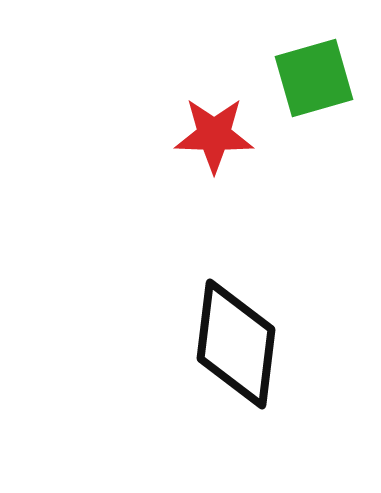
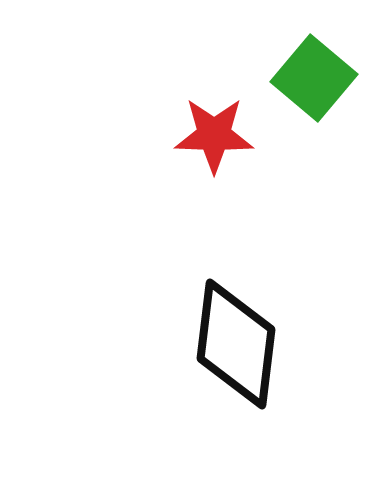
green square: rotated 34 degrees counterclockwise
